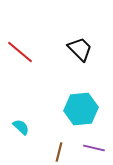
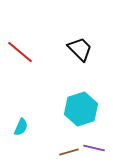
cyan hexagon: rotated 12 degrees counterclockwise
cyan semicircle: rotated 72 degrees clockwise
brown line: moved 10 px right; rotated 60 degrees clockwise
